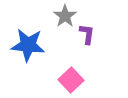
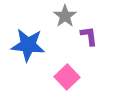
purple L-shape: moved 2 px right, 2 px down; rotated 15 degrees counterclockwise
pink square: moved 4 px left, 3 px up
